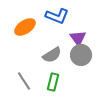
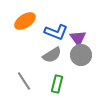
blue L-shape: moved 1 px left, 16 px down
orange ellipse: moved 6 px up
green rectangle: moved 4 px right, 2 px down
